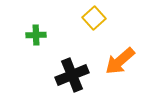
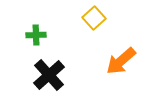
orange arrow: moved 1 px right
black cross: moved 23 px left; rotated 20 degrees counterclockwise
